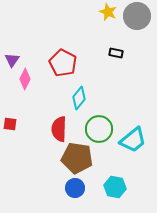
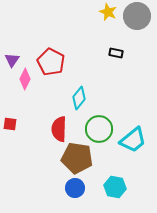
red pentagon: moved 12 px left, 1 px up
